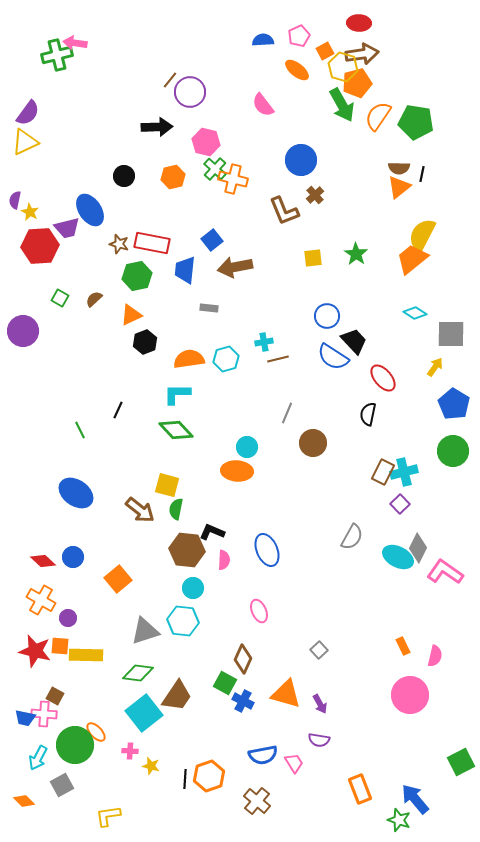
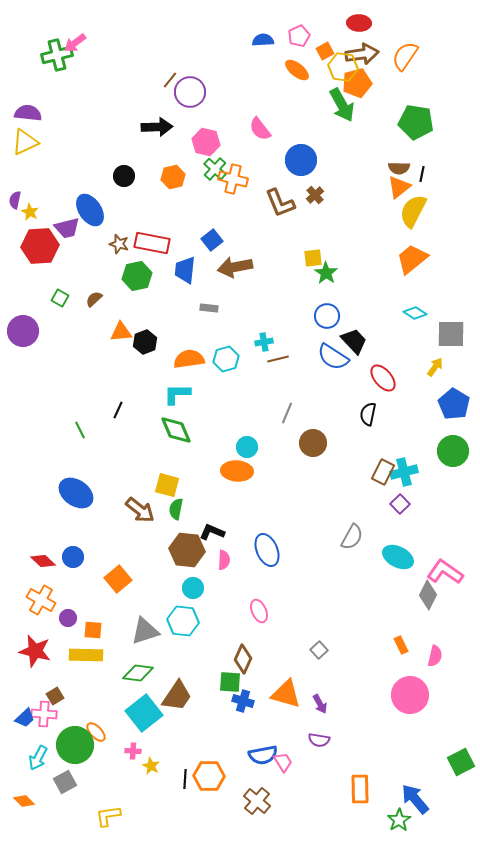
pink arrow at (75, 43): rotated 45 degrees counterclockwise
yellow hexagon at (343, 67): rotated 8 degrees counterclockwise
pink semicircle at (263, 105): moved 3 px left, 24 px down
purple semicircle at (28, 113): rotated 120 degrees counterclockwise
orange semicircle at (378, 116): moved 27 px right, 60 px up
brown L-shape at (284, 211): moved 4 px left, 8 px up
yellow semicircle at (422, 235): moved 9 px left, 24 px up
green star at (356, 254): moved 30 px left, 19 px down
orange triangle at (131, 315): moved 10 px left, 17 px down; rotated 20 degrees clockwise
green diamond at (176, 430): rotated 20 degrees clockwise
gray diamond at (418, 548): moved 10 px right, 47 px down
orange square at (60, 646): moved 33 px right, 16 px up
orange rectangle at (403, 646): moved 2 px left, 1 px up
green square at (225, 683): moved 5 px right, 1 px up; rotated 25 degrees counterclockwise
brown square at (55, 696): rotated 30 degrees clockwise
blue cross at (243, 701): rotated 10 degrees counterclockwise
blue trapezoid at (25, 718): rotated 55 degrees counterclockwise
pink cross at (130, 751): moved 3 px right
pink trapezoid at (294, 763): moved 11 px left, 1 px up
yellow star at (151, 766): rotated 12 degrees clockwise
orange hexagon at (209, 776): rotated 20 degrees clockwise
gray square at (62, 785): moved 3 px right, 3 px up
orange rectangle at (360, 789): rotated 20 degrees clockwise
green star at (399, 820): rotated 20 degrees clockwise
